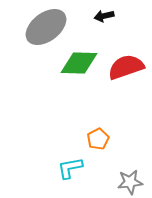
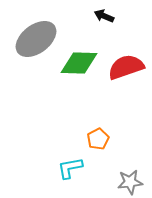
black arrow: rotated 36 degrees clockwise
gray ellipse: moved 10 px left, 12 px down
